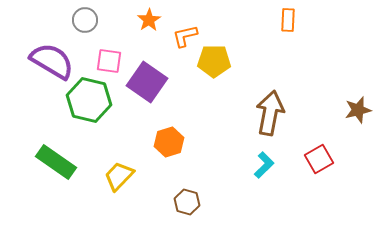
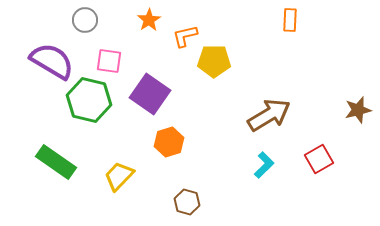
orange rectangle: moved 2 px right
purple square: moved 3 px right, 12 px down
brown arrow: moved 1 px left, 2 px down; rotated 48 degrees clockwise
